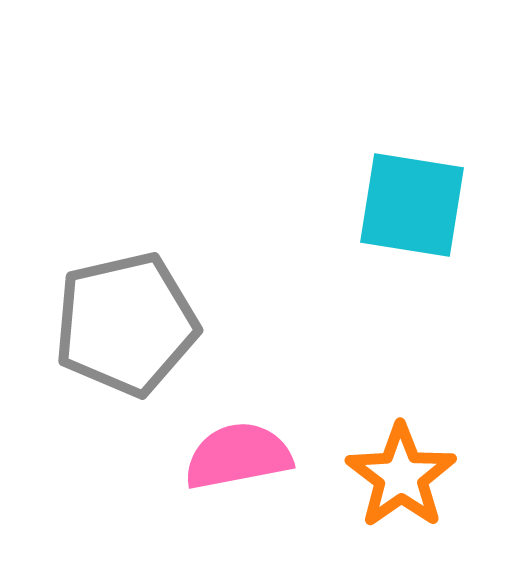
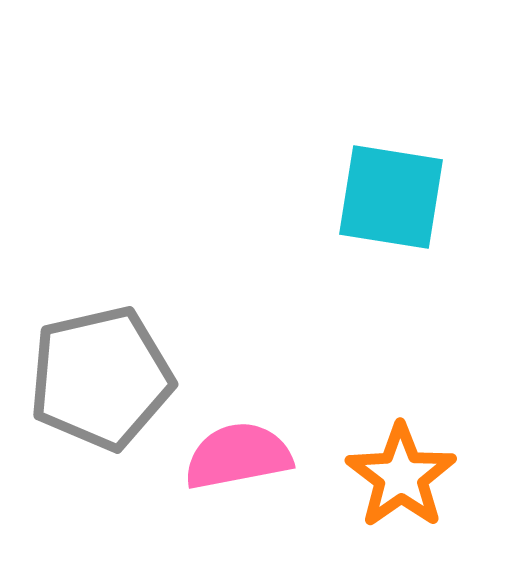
cyan square: moved 21 px left, 8 px up
gray pentagon: moved 25 px left, 54 px down
